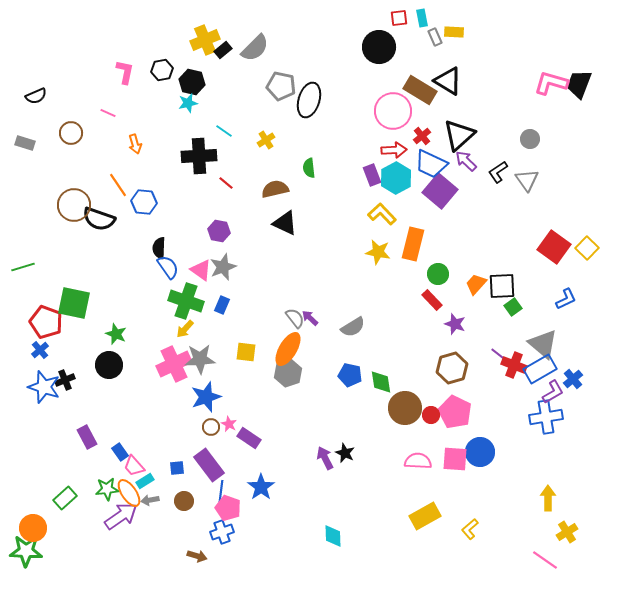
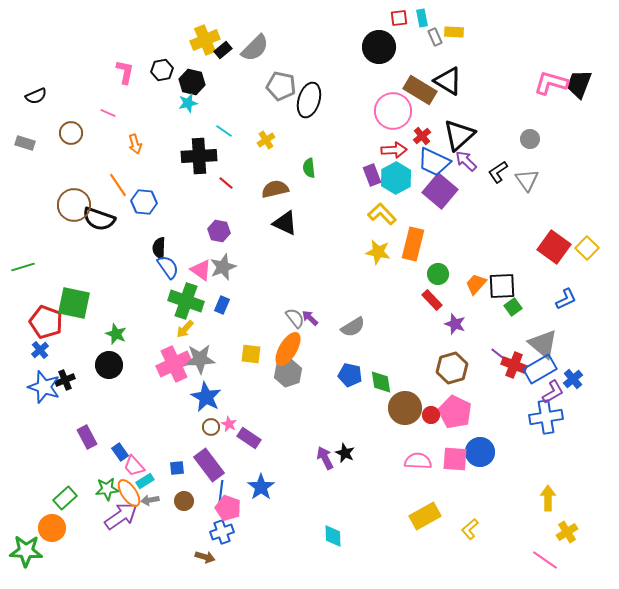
blue trapezoid at (431, 164): moved 3 px right, 2 px up
yellow square at (246, 352): moved 5 px right, 2 px down
blue star at (206, 397): rotated 24 degrees counterclockwise
orange circle at (33, 528): moved 19 px right
brown arrow at (197, 556): moved 8 px right, 1 px down
